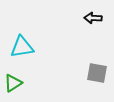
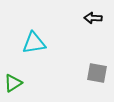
cyan triangle: moved 12 px right, 4 px up
